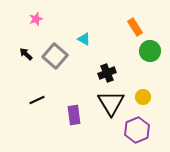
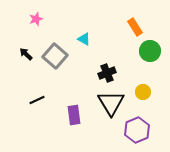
yellow circle: moved 5 px up
